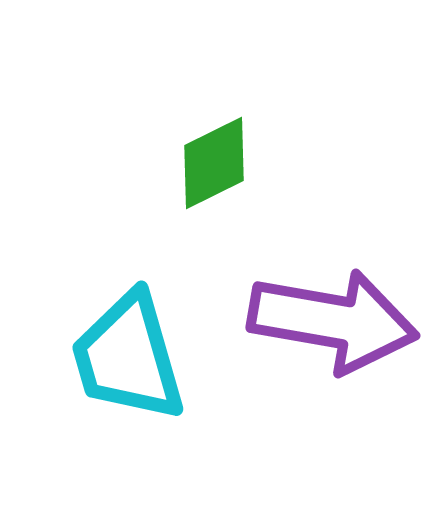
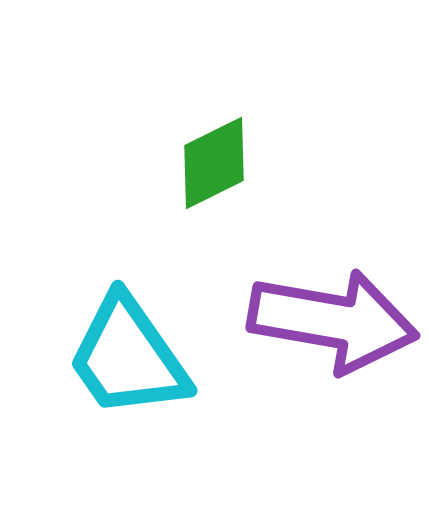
cyan trapezoid: rotated 19 degrees counterclockwise
